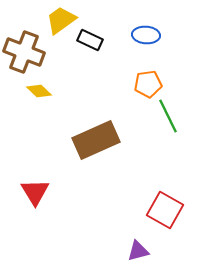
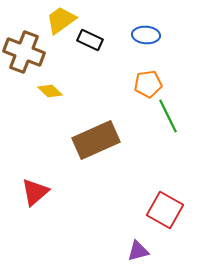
yellow diamond: moved 11 px right
red triangle: rotated 20 degrees clockwise
